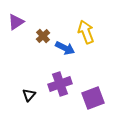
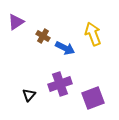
yellow arrow: moved 7 px right, 2 px down
brown cross: rotated 16 degrees counterclockwise
